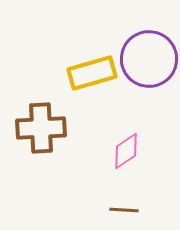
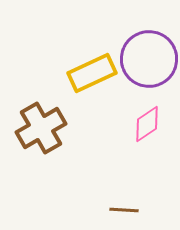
yellow rectangle: rotated 9 degrees counterclockwise
brown cross: rotated 27 degrees counterclockwise
pink diamond: moved 21 px right, 27 px up
